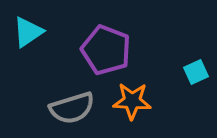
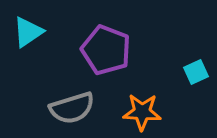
orange star: moved 10 px right, 11 px down
